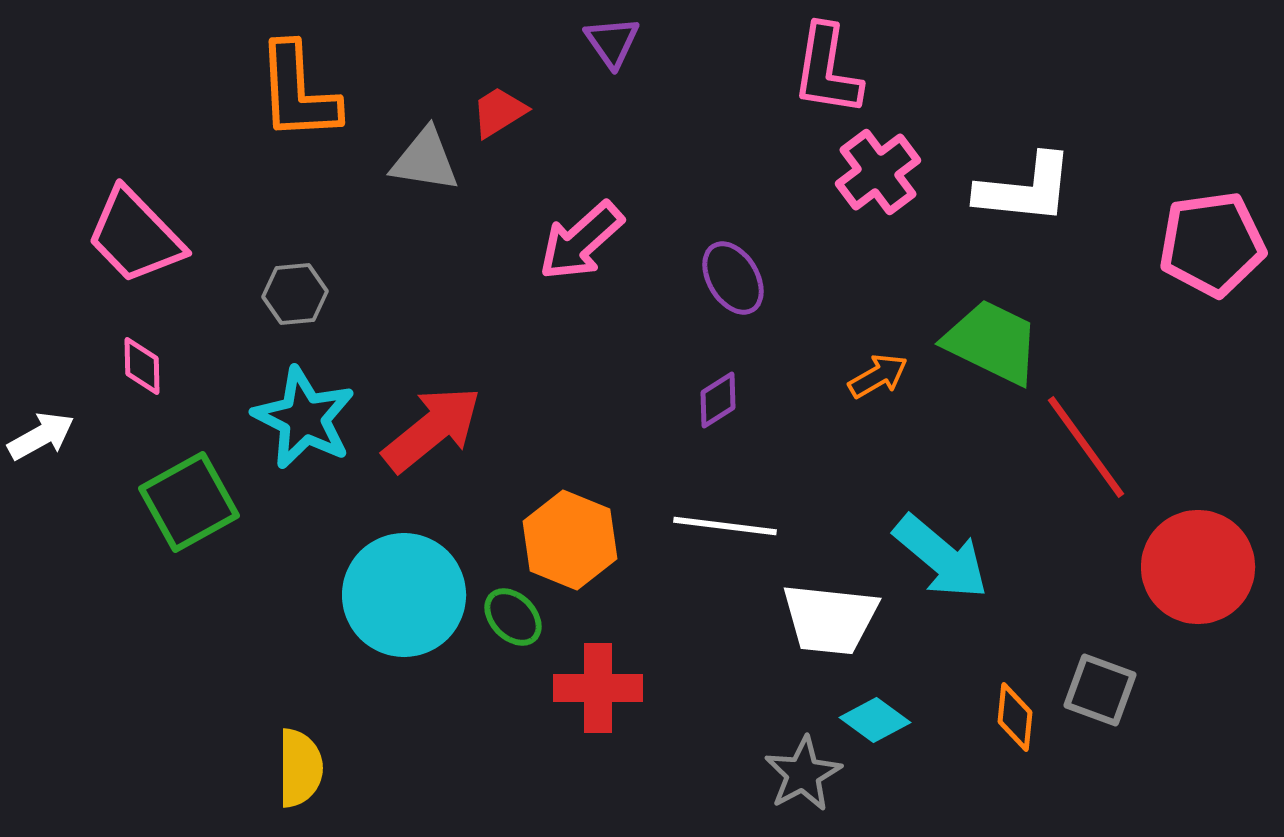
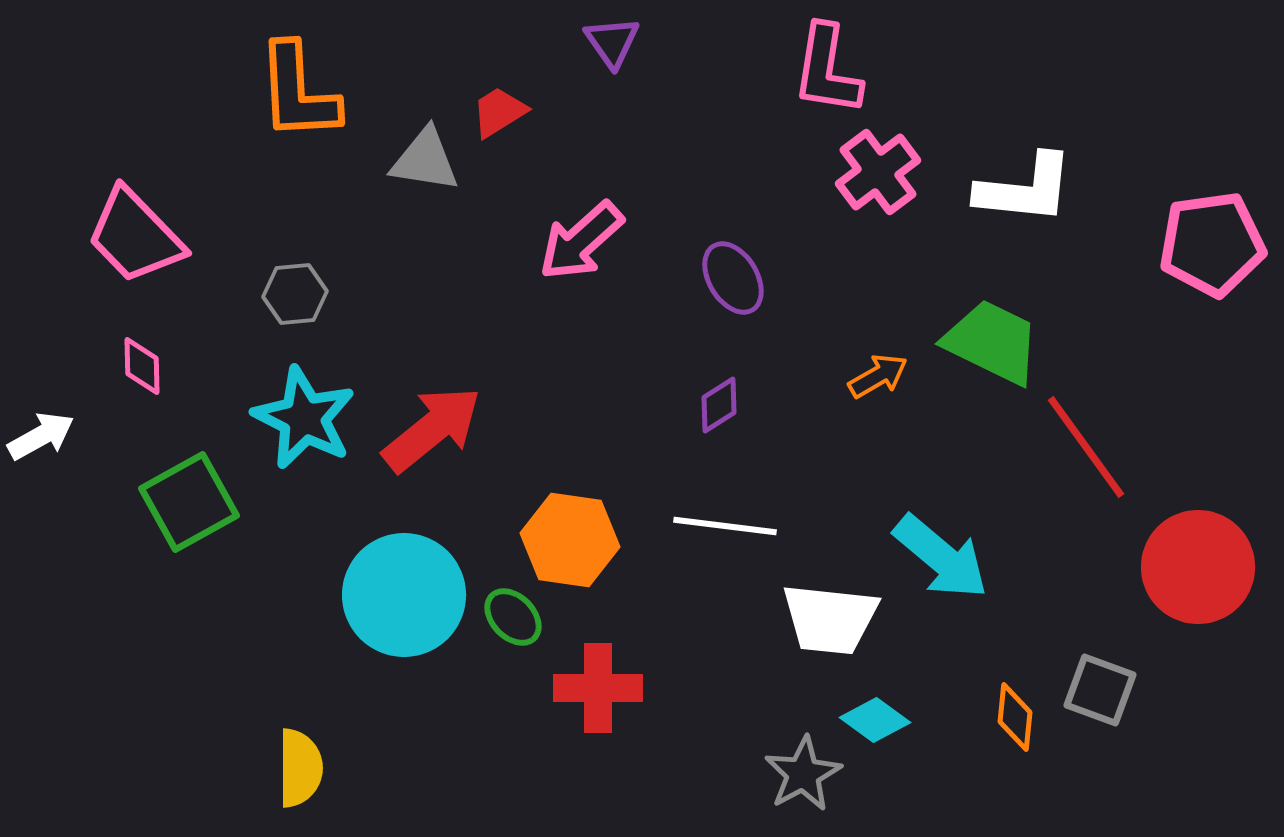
purple diamond: moved 1 px right, 5 px down
orange hexagon: rotated 14 degrees counterclockwise
